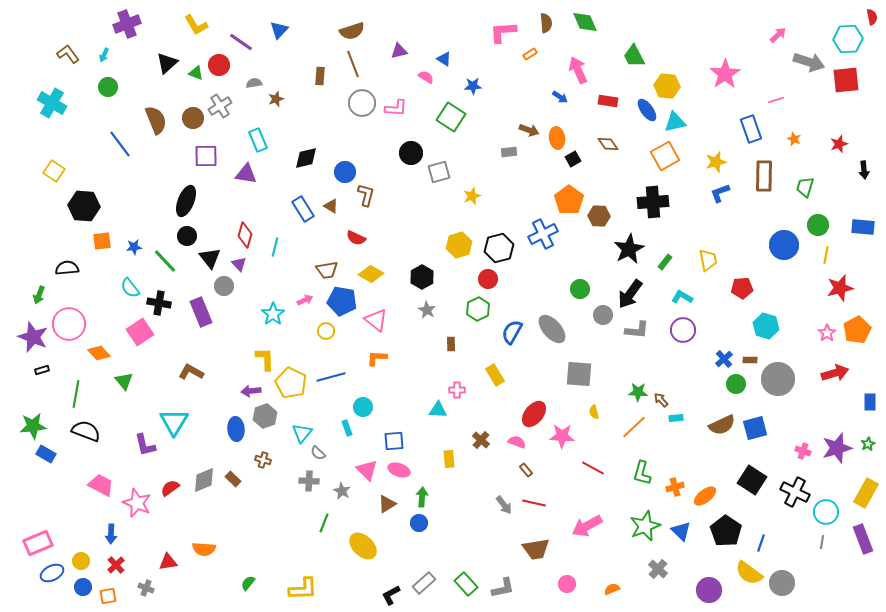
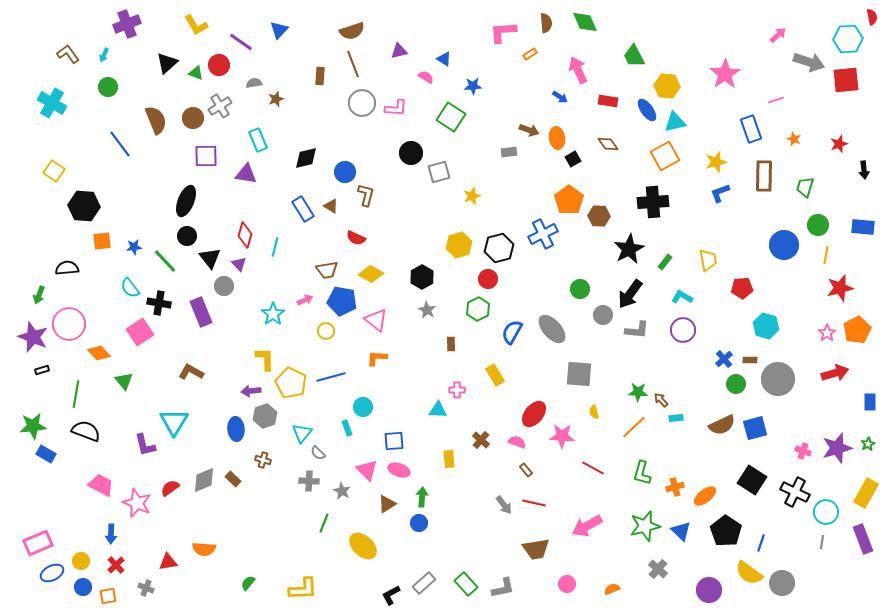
green star at (645, 526): rotated 8 degrees clockwise
